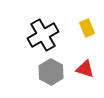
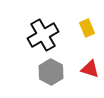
red triangle: moved 5 px right
